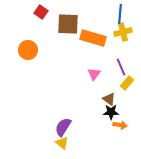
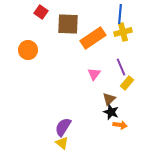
orange rectangle: rotated 50 degrees counterclockwise
brown triangle: rotated 40 degrees clockwise
black star: rotated 21 degrees clockwise
